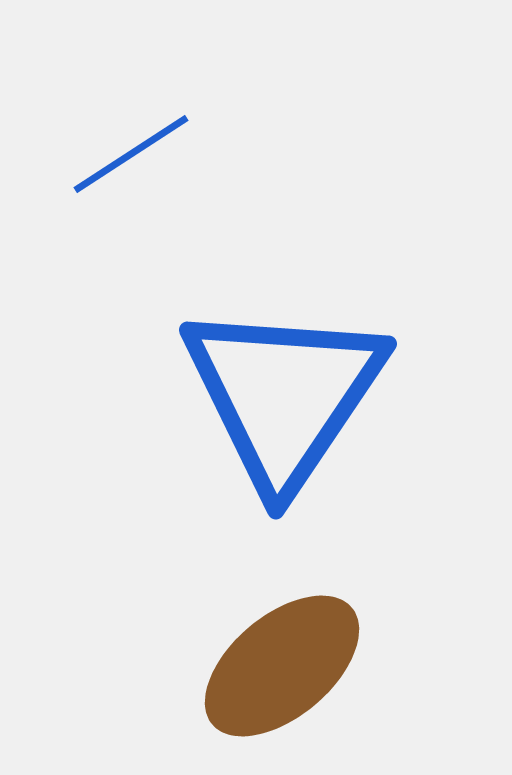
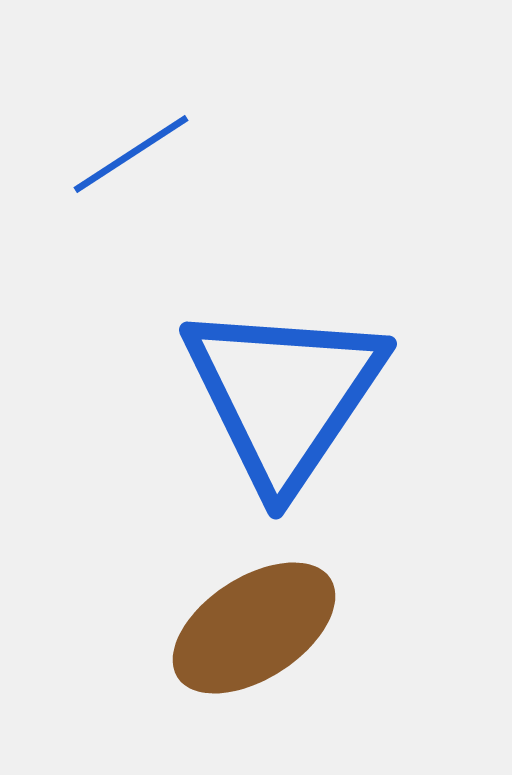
brown ellipse: moved 28 px left, 38 px up; rotated 7 degrees clockwise
